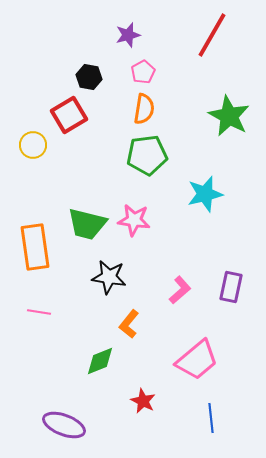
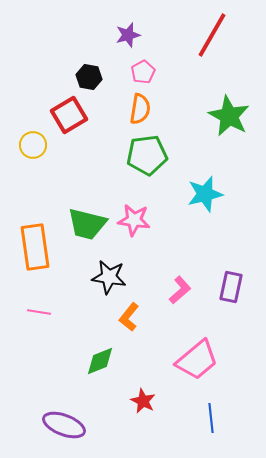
orange semicircle: moved 4 px left
orange L-shape: moved 7 px up
